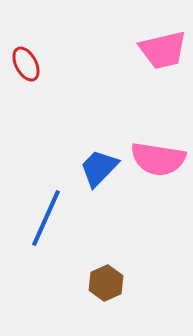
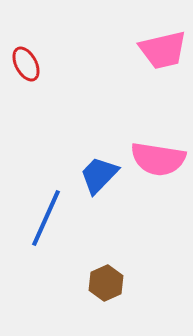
blue trapezoid: moved 7 px down
